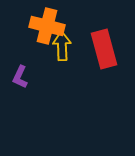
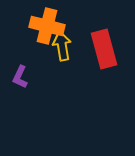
yellow arrow: rotated 8 degrees counterclockwise
